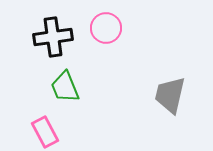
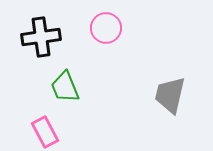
black cross: moved 12 px left
